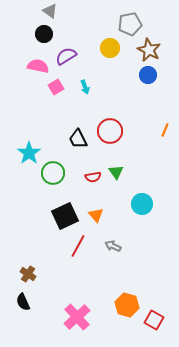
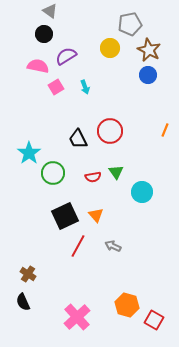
cyan circle: moved 12 px up
